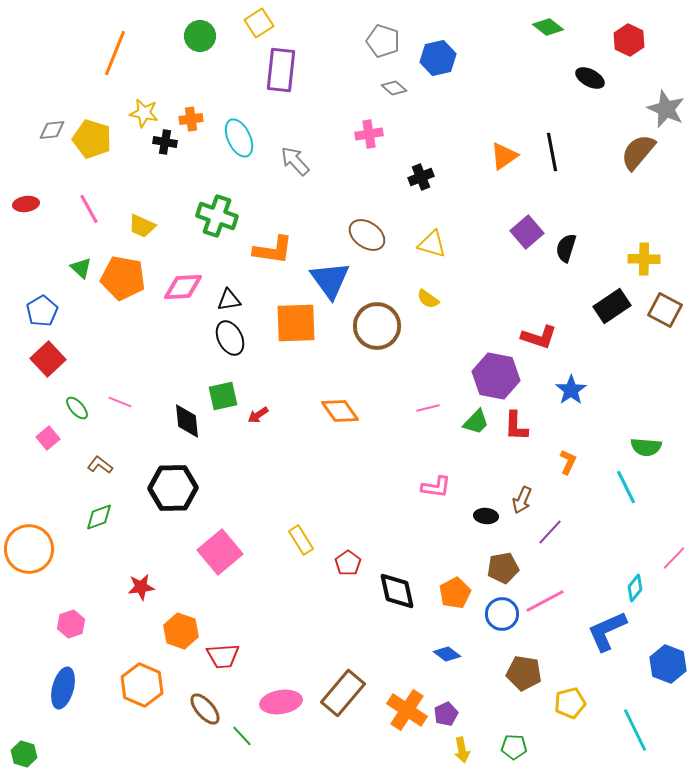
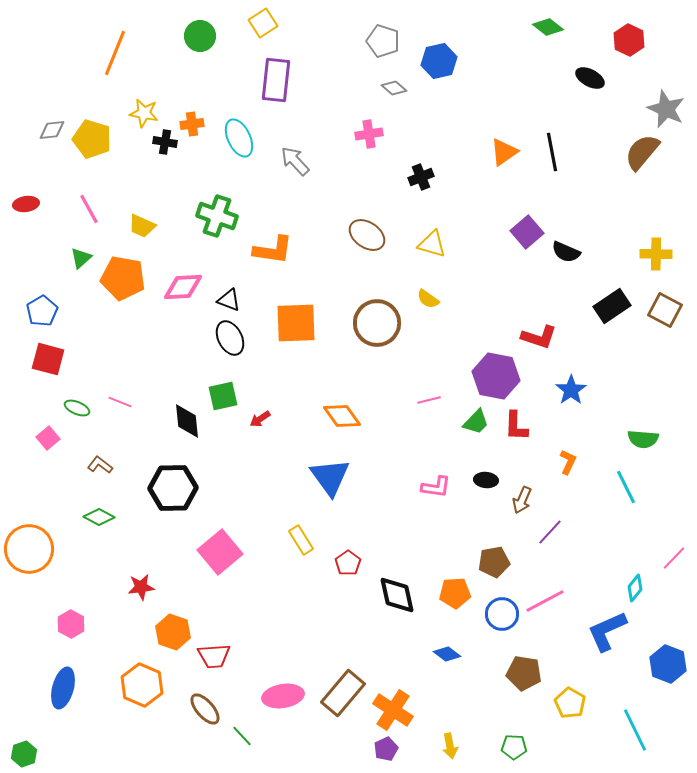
yellow square at (259, 23): moved 4 px right
blue hexagon at (438, 58): moved 1 px right, 3 px down
purple rectangle at (281, 70): moved 5 px left, 10 px down
orange cross at (191, 119): moved 1 px right, 5 px down
brown semicircle at (638, 152): moved 4 px right
orange triangle at (504, 156): moved 4 px up
black semicircle at (566, 248): moved 4 px down; rotated 84 degrees counterclockwise
yellow cross at (644, 259): moved 12 px right, 5 px up
green triangle at (81, 268): moved 10 px up; rotated 35 degrees clockwise
blue triangle at (330, 280): moved 197 px down
black triangle at (229, 300): rotated 30 degrees clockwise
brown circle at (377, 326): moved 3 px up
red square at (48, 359): rotated 32 degrees counterclockwise
green ellipse at (77, 408): rotated 25 degrees counterclockwise
pink line at (428, 408): moved 1 px right, 8 px up
orange diamond at (340, 411): moved 2 px right, 5 px down
red arrow at (258, 415): moved 2 px right, 4 px down
green semicircle at (646, 447): moved 3 px left, 8 px up
black ellipse at (486, 516): moved 36 px up
green diamond at (99, 517): rotated 48 degrees clockwise
brown pentagon at (503, 568): moved 9 px left, 6 px up
black diamond at (397, 591): moved 4 px down
orange pentagon at (455, 593): rotated 24 degrees clockwise
pink hexagon at (71, 624): rotated 12 degrees counterclockwise
orange hexagon at (181, 631): moved 8 px left, 1 px down
red trapezoid at (223, 656): moved 9 px left
pink ellipse at (281, 702): moved 2 px right, 6 px up
yellow pentagon at (570, 703): rotated 28 degrees counterclockwise
orange cross at (407, 710): moved 14 px left
purple pentagon at (446, 714): moved 60 px left, 35 px down
yellow arrow at (462, 750): moved 12 px left, 4 px up
green hexagon at (24, 754): rotated 25 degrees clockwise
